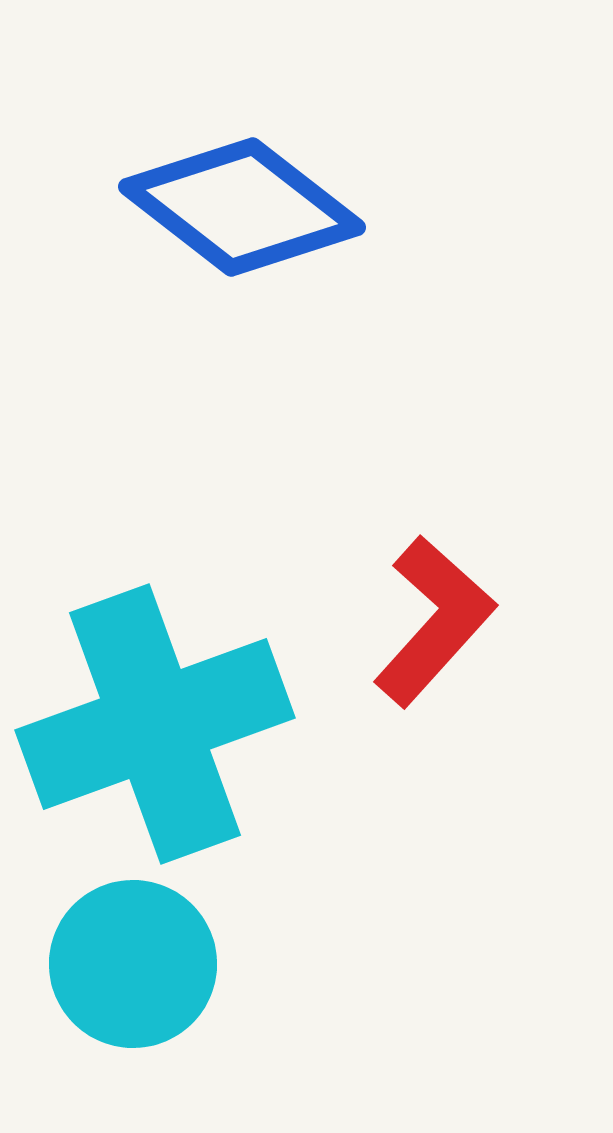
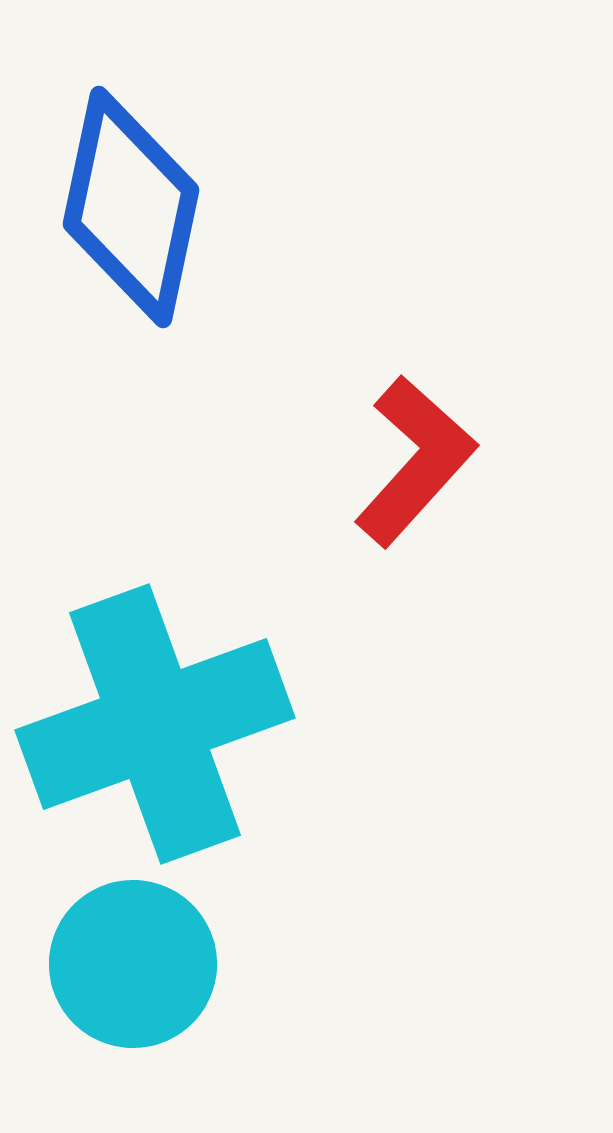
blue diamond: moved 111 px left; rotated 64 degrees clockwise
red L-shape: moved 19 px left, 160 px up
